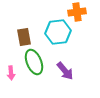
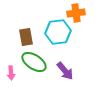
orange cross: moved 1 px left, 1 px down
brown rectangle: moved 2 px right
green ellipse: rotated 35 degrees counterclockwise
